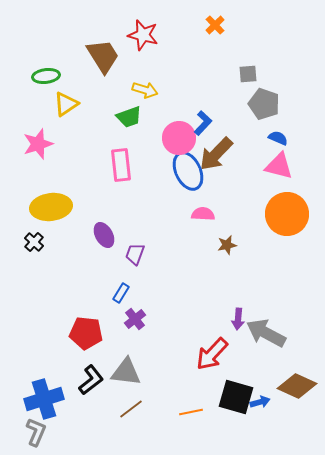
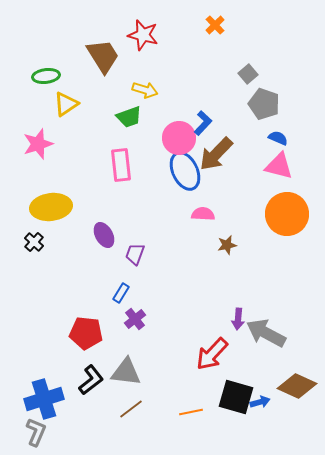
gray square: rotated 36 degrees counterclockwise
blue ellipse: moved 3 px left
